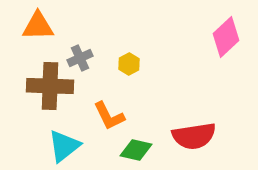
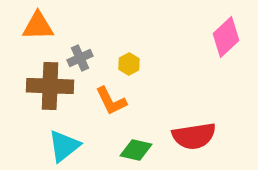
orange L-shape: moved 2 px right, 15 px up
